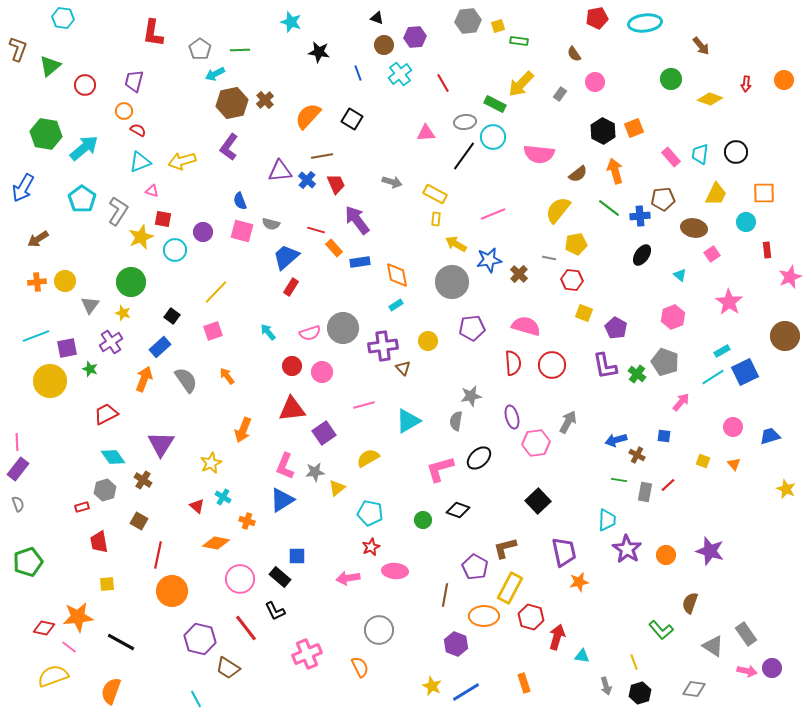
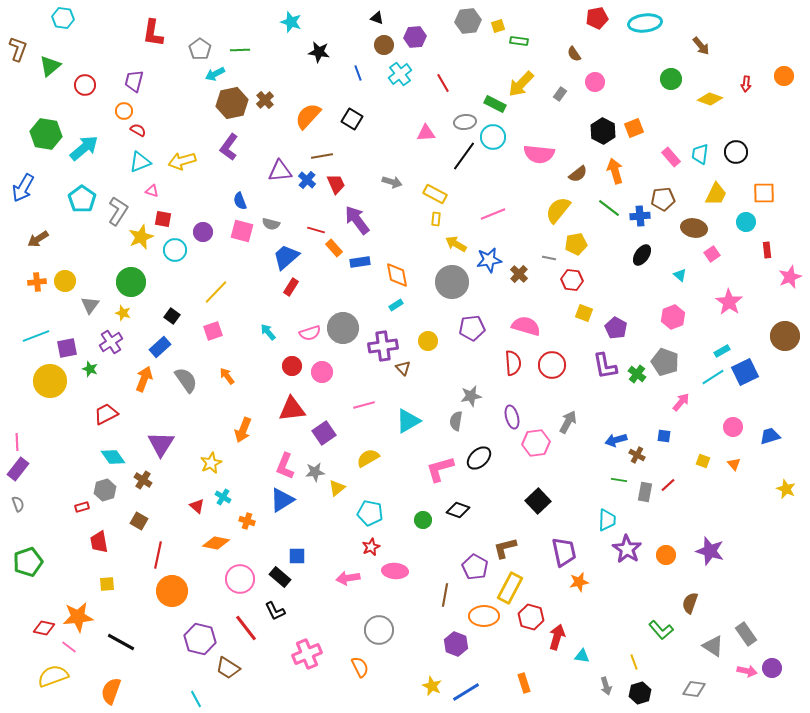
orange circle at (784, 80): moved 4 px up
